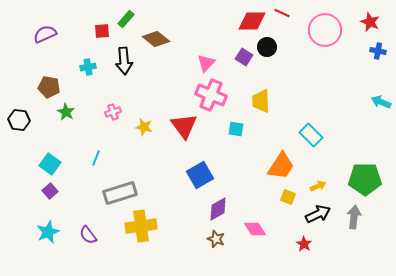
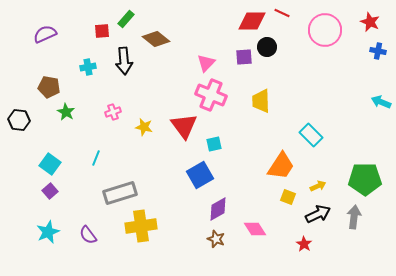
purple square at (244, 57): rotated 36 degrees counterclockwise
cyan square at (236, 129): moved 22 px left, 15 px down; rotated 21 degrees counterclockwise
